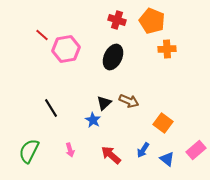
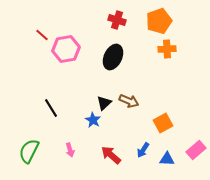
orange pentagon: moved 7 px right; rotated 30 degrees clockwise
orange square: rotated 24 degrees clockwise
blue triangle: rotated 35 degrees counterclockwise
